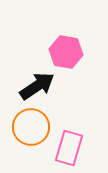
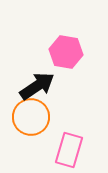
orange circle: moved 10 px up
pink rectangle: moved 2 px down
